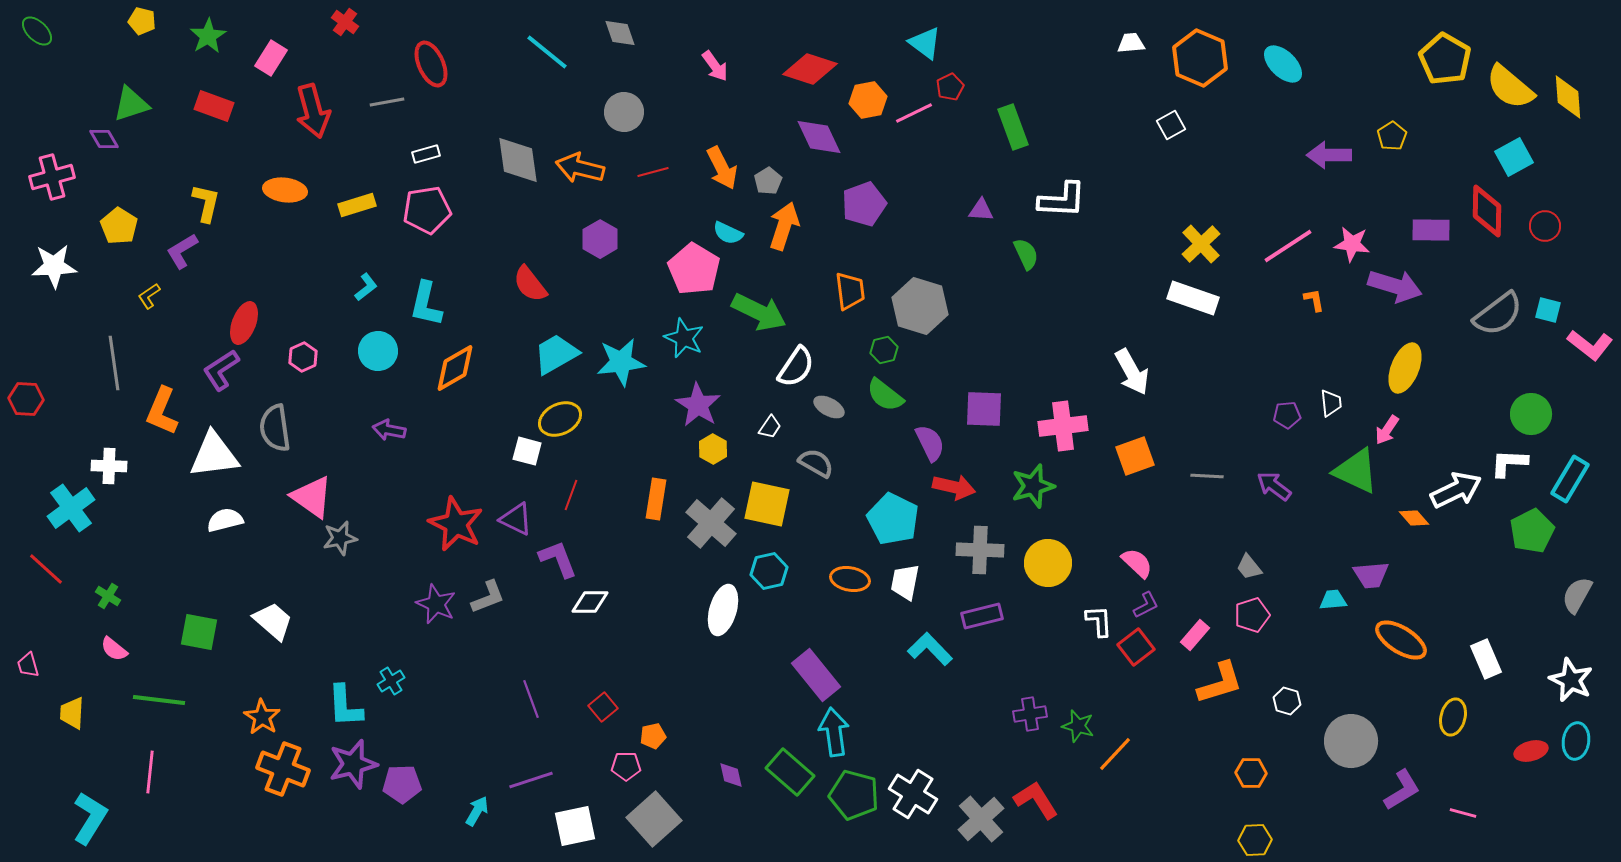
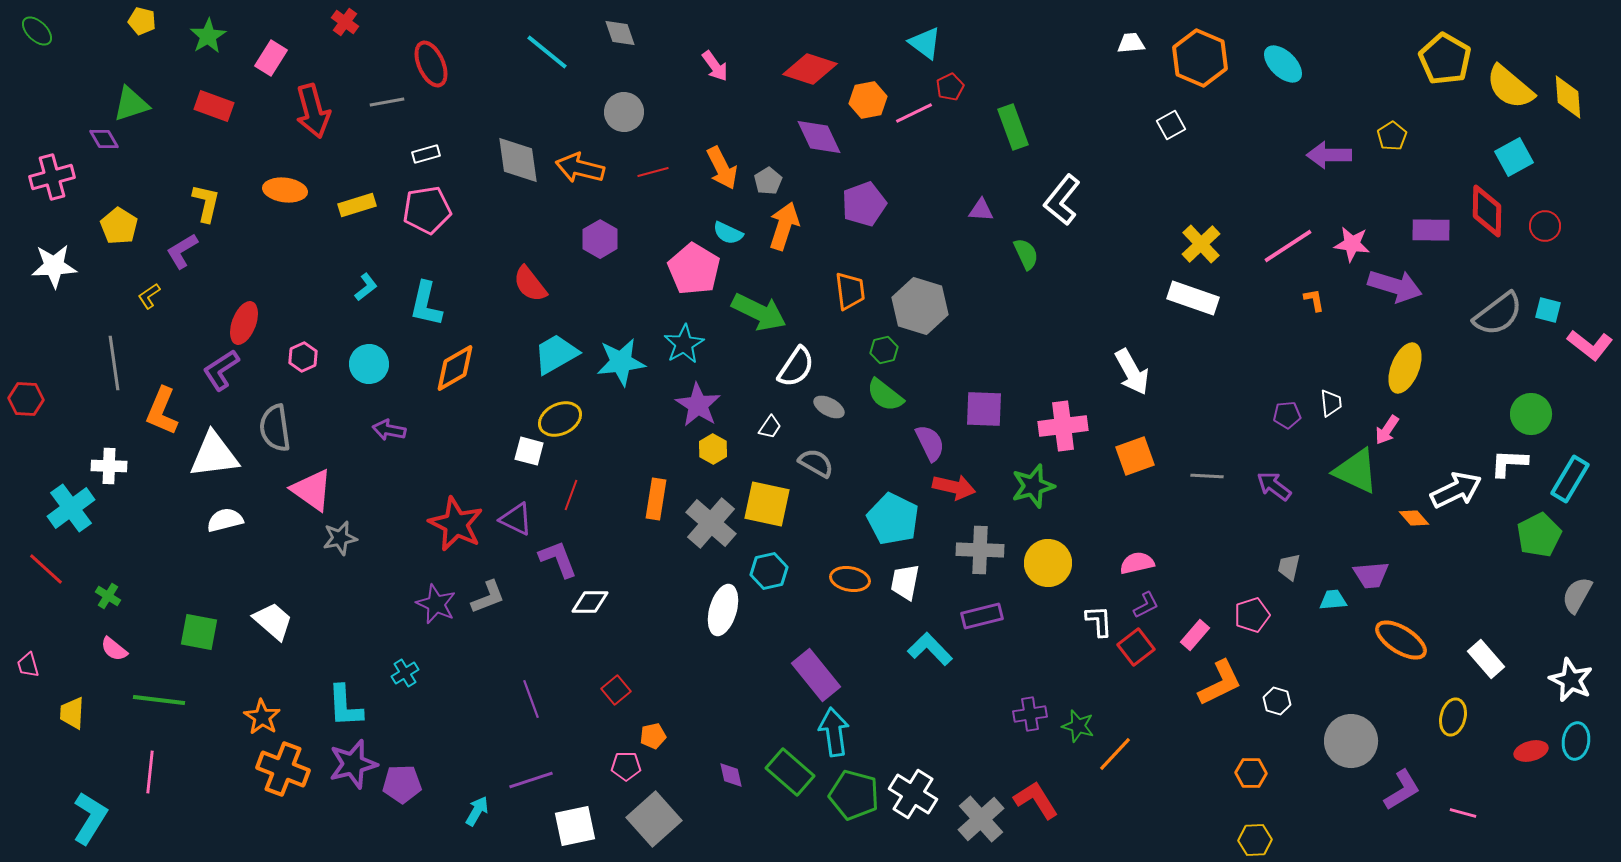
white L-shape at (1062, 200): rotated 126 degrees clockwise
cyan star at (684, 338): moved 6 px down; rotated 18 degrees clockwise
cyan circle at (378, 351): moved 9 px left, 13 px down
white square at (527, 451): moved 2 px right
pink triangle at (312, 497): moved 7 px up
green pentagon at (1532, 531): moved 7 px right, 4 px down
pink semicircle at (1137, 563): rotated 56 degrees counterclockwise
gray trapezoid at (1249, 567): moved 40 px right; rotated 52 degrees clockwise
white rectangle at (1486, 659): rotated 18 degrees counterclockwise
cyan cross at (391, 681): moved 14 px right, 8 px up
orange L-shape at (1220, 683): rotated 9 degrees counterclockwise
white hexagon at (1287, 701): moved 10 px left
red square at (603, 707): moved 13 px right, 17 px up
